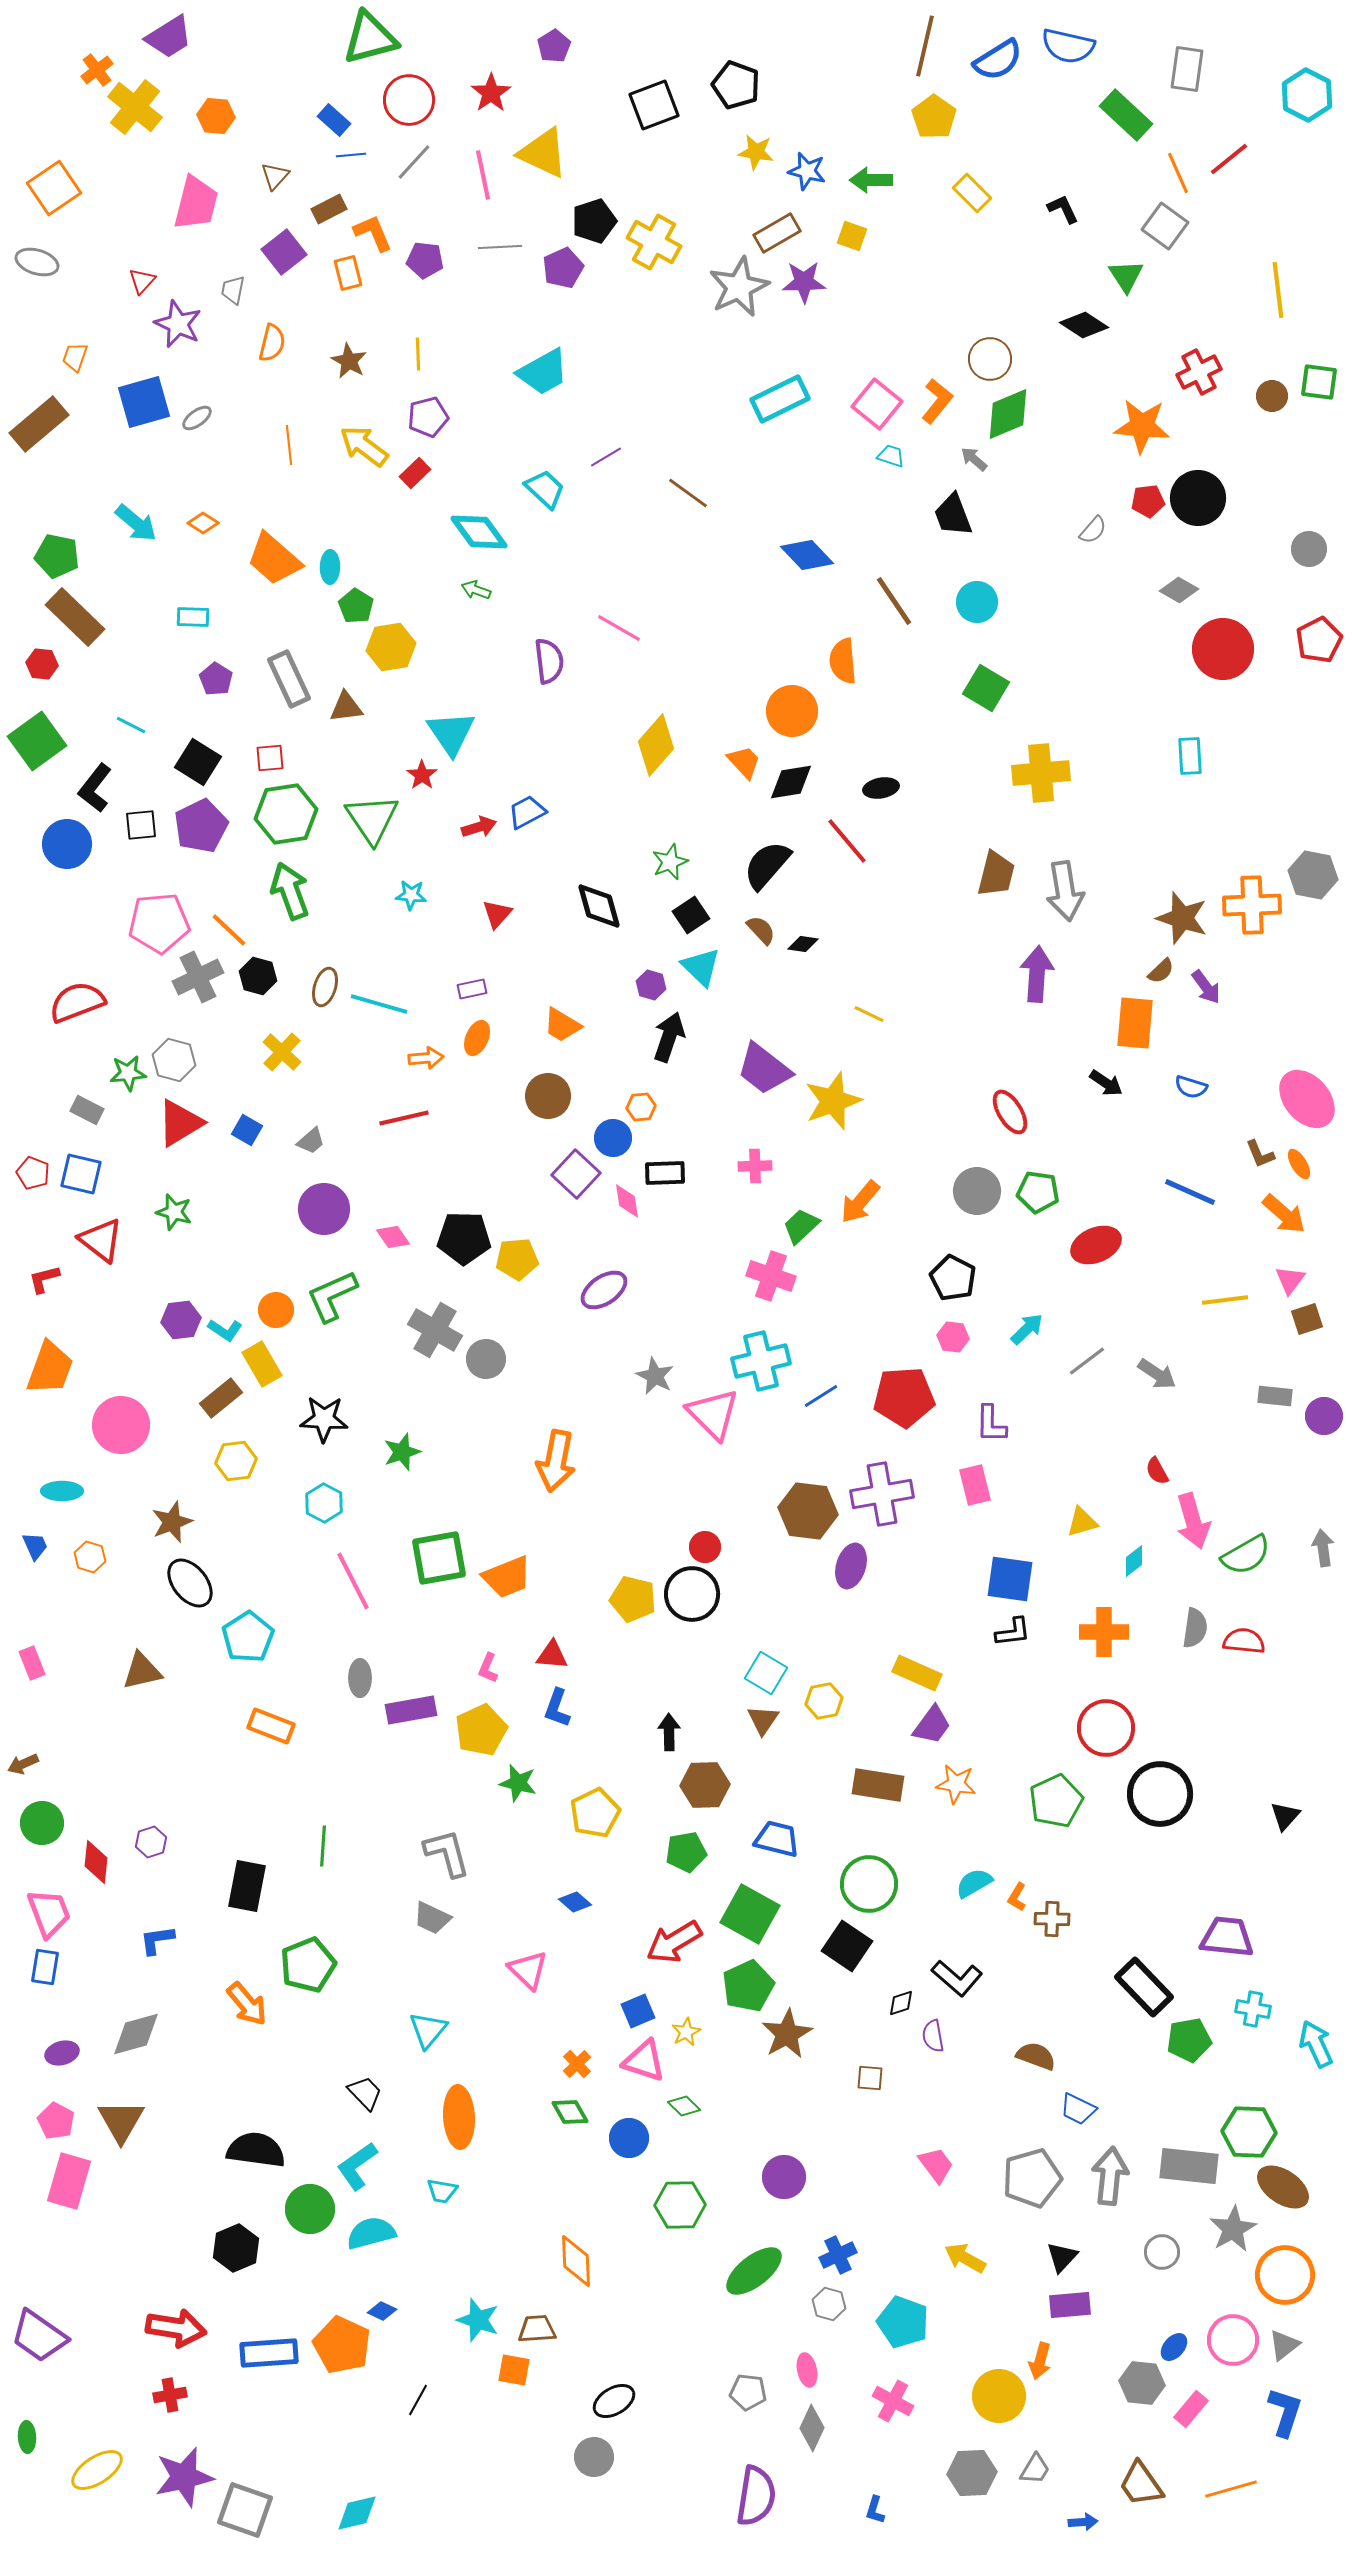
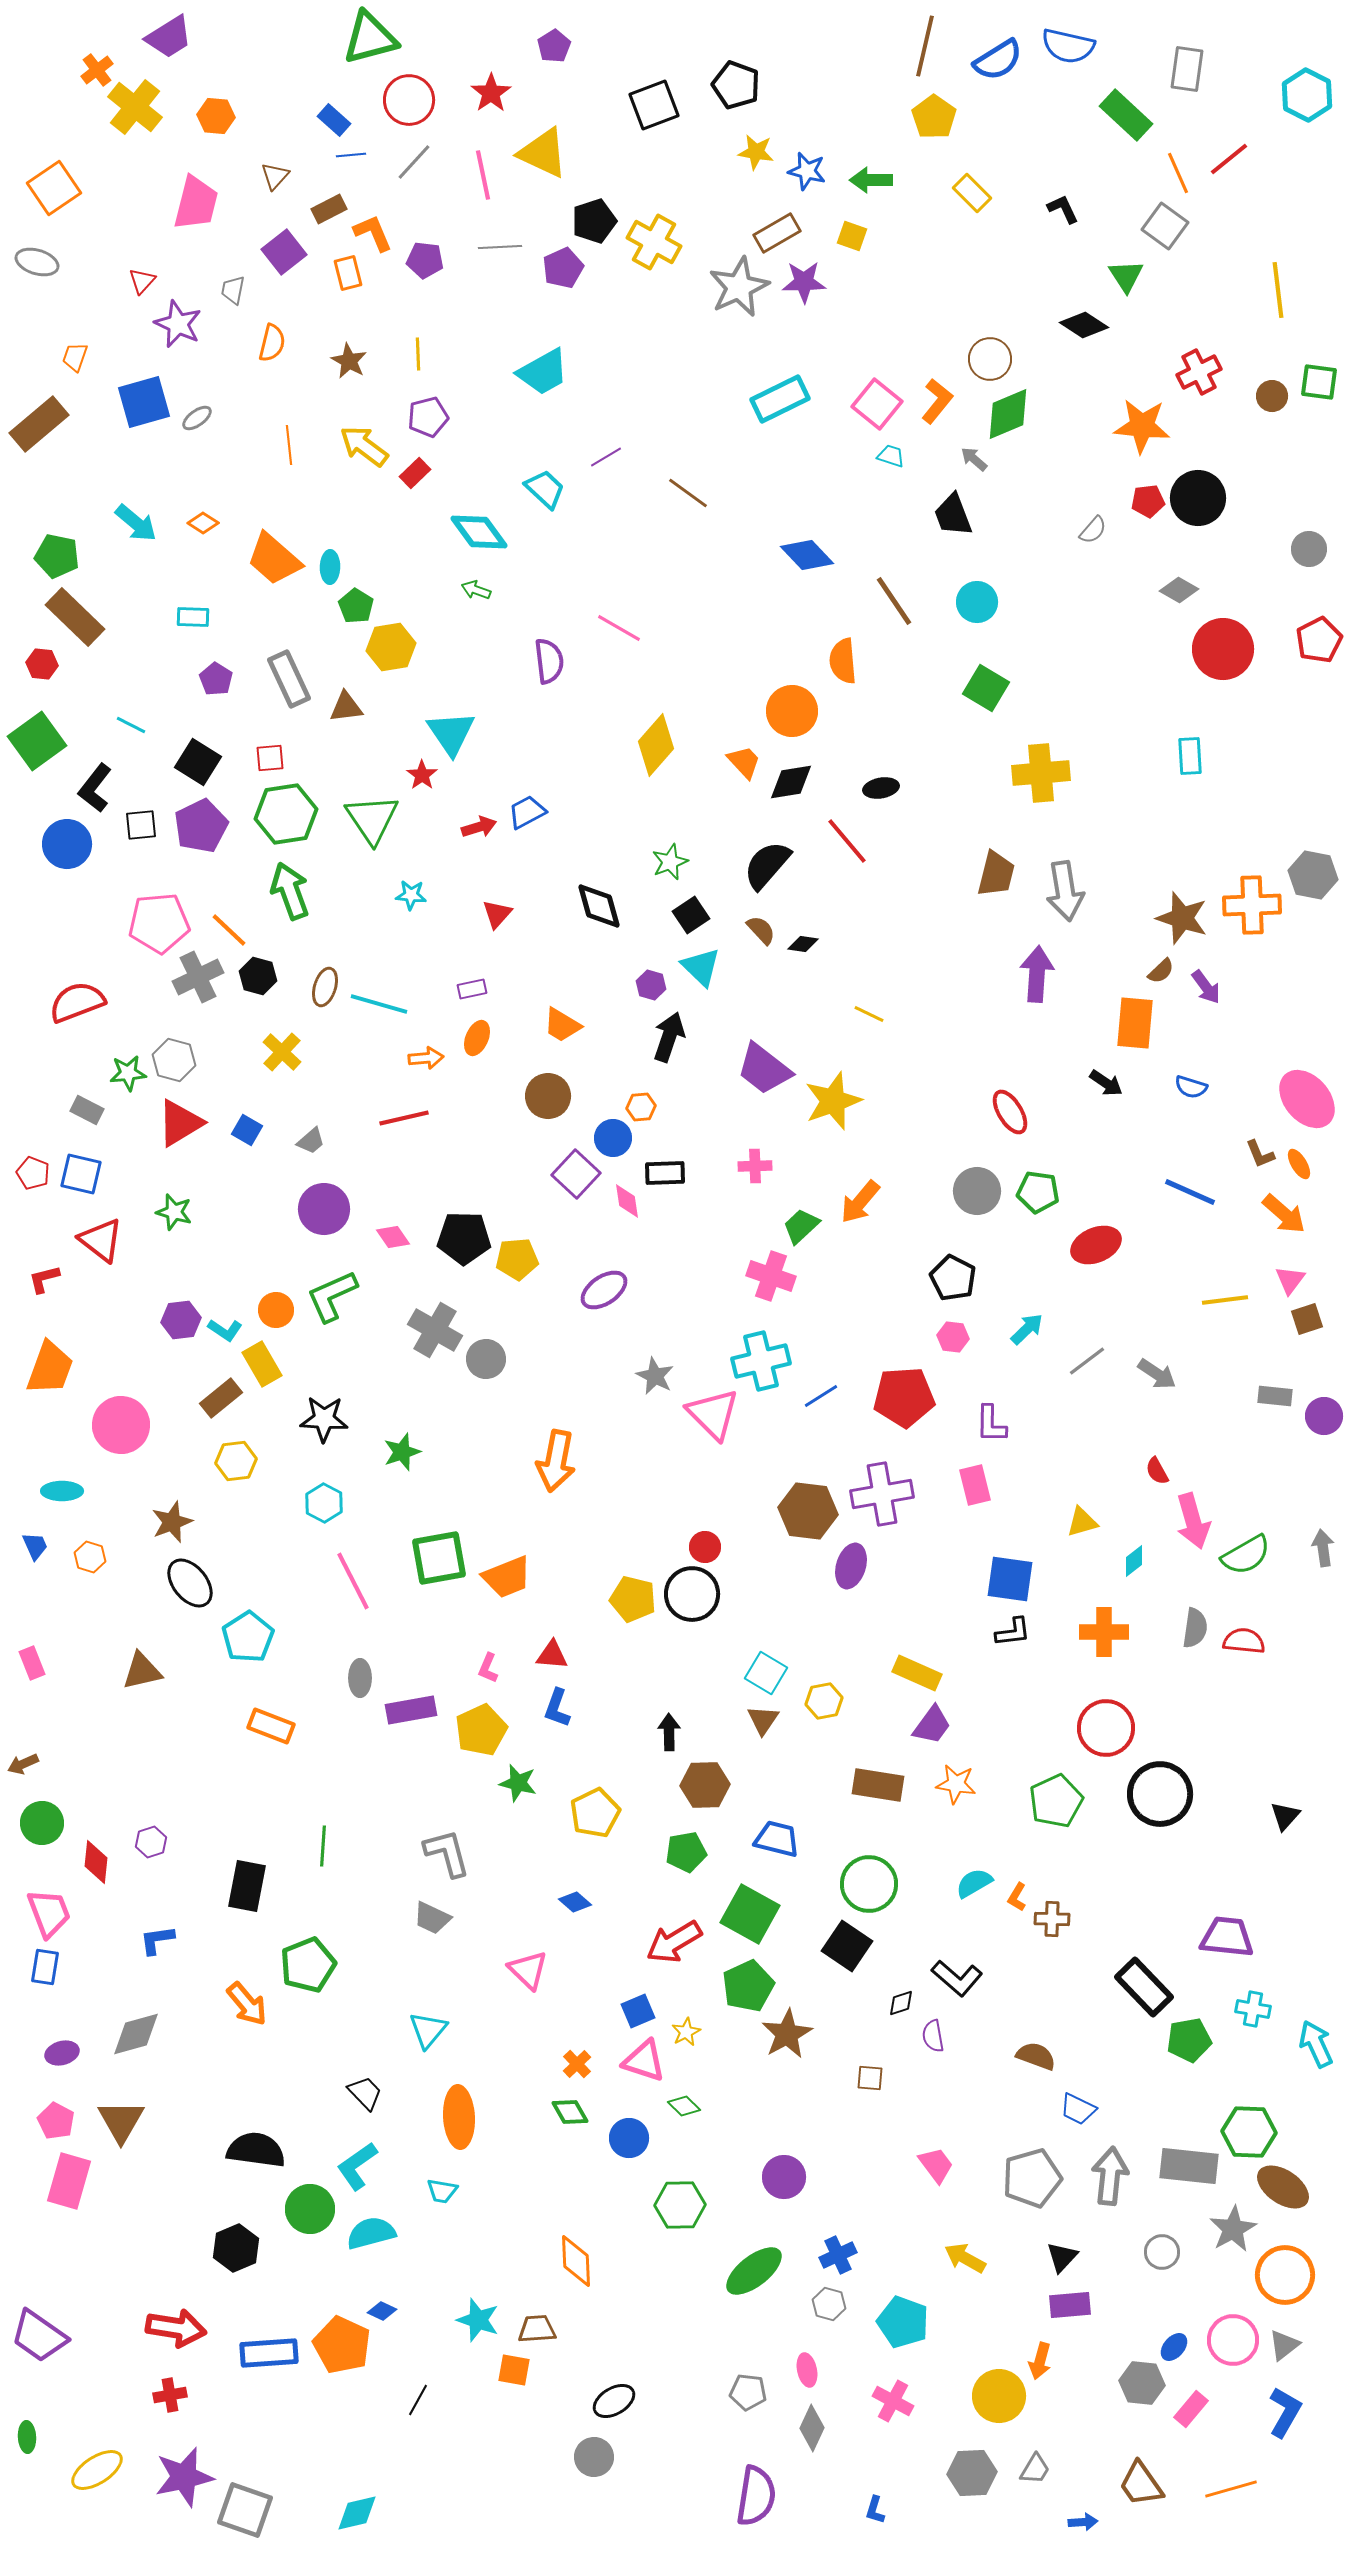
blue L-shape at (1285, 2412): rotated 12 degrees clockwise
